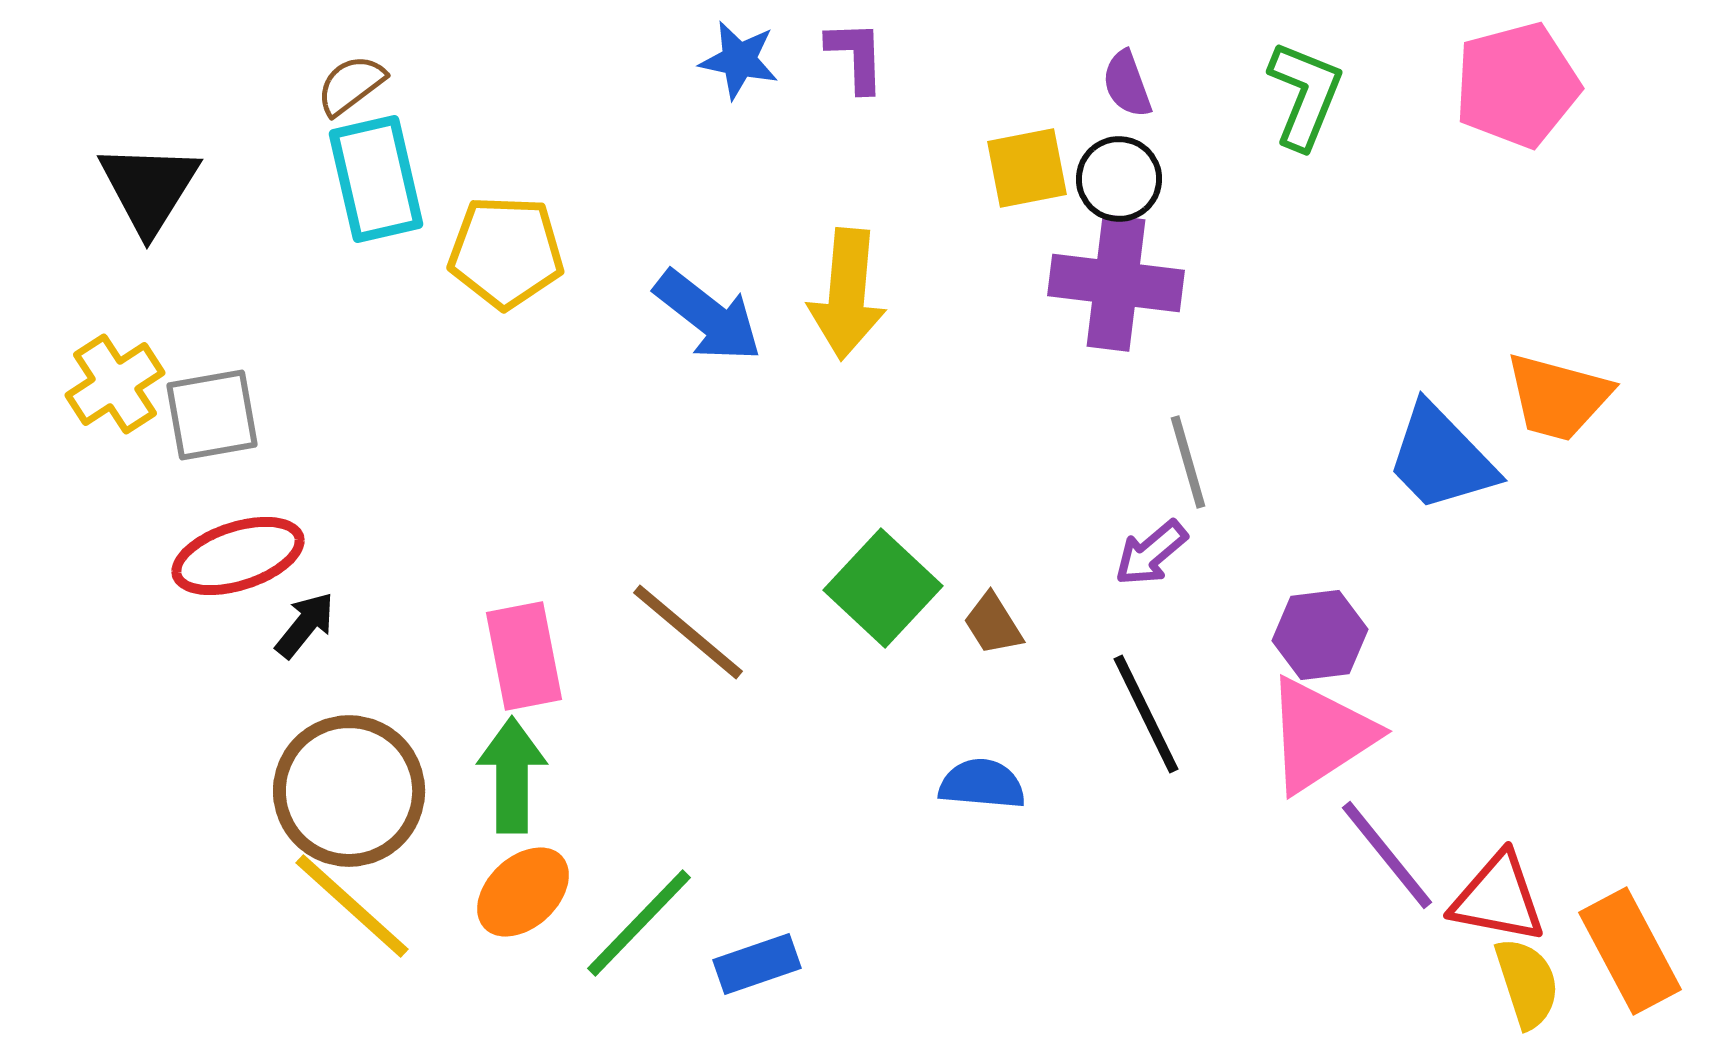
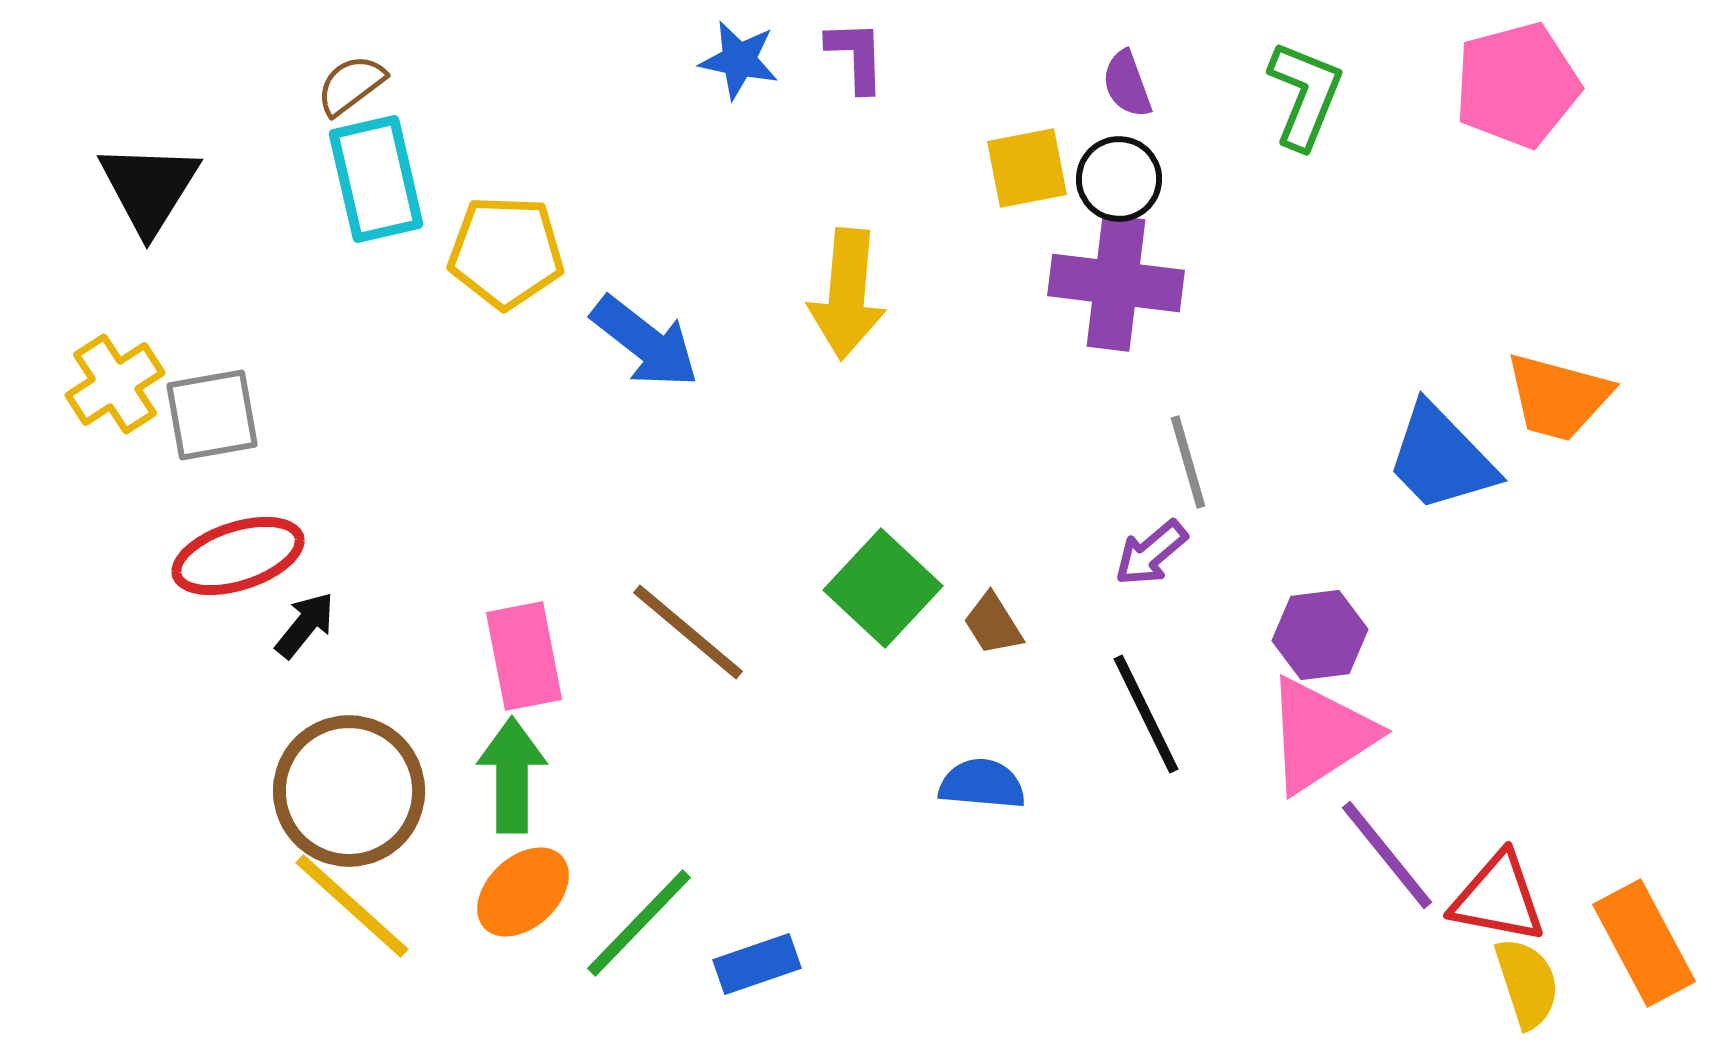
blue arrow: moved 63 px left, 26 px down
orange rectangle: moved 14 px right, 8 px up
